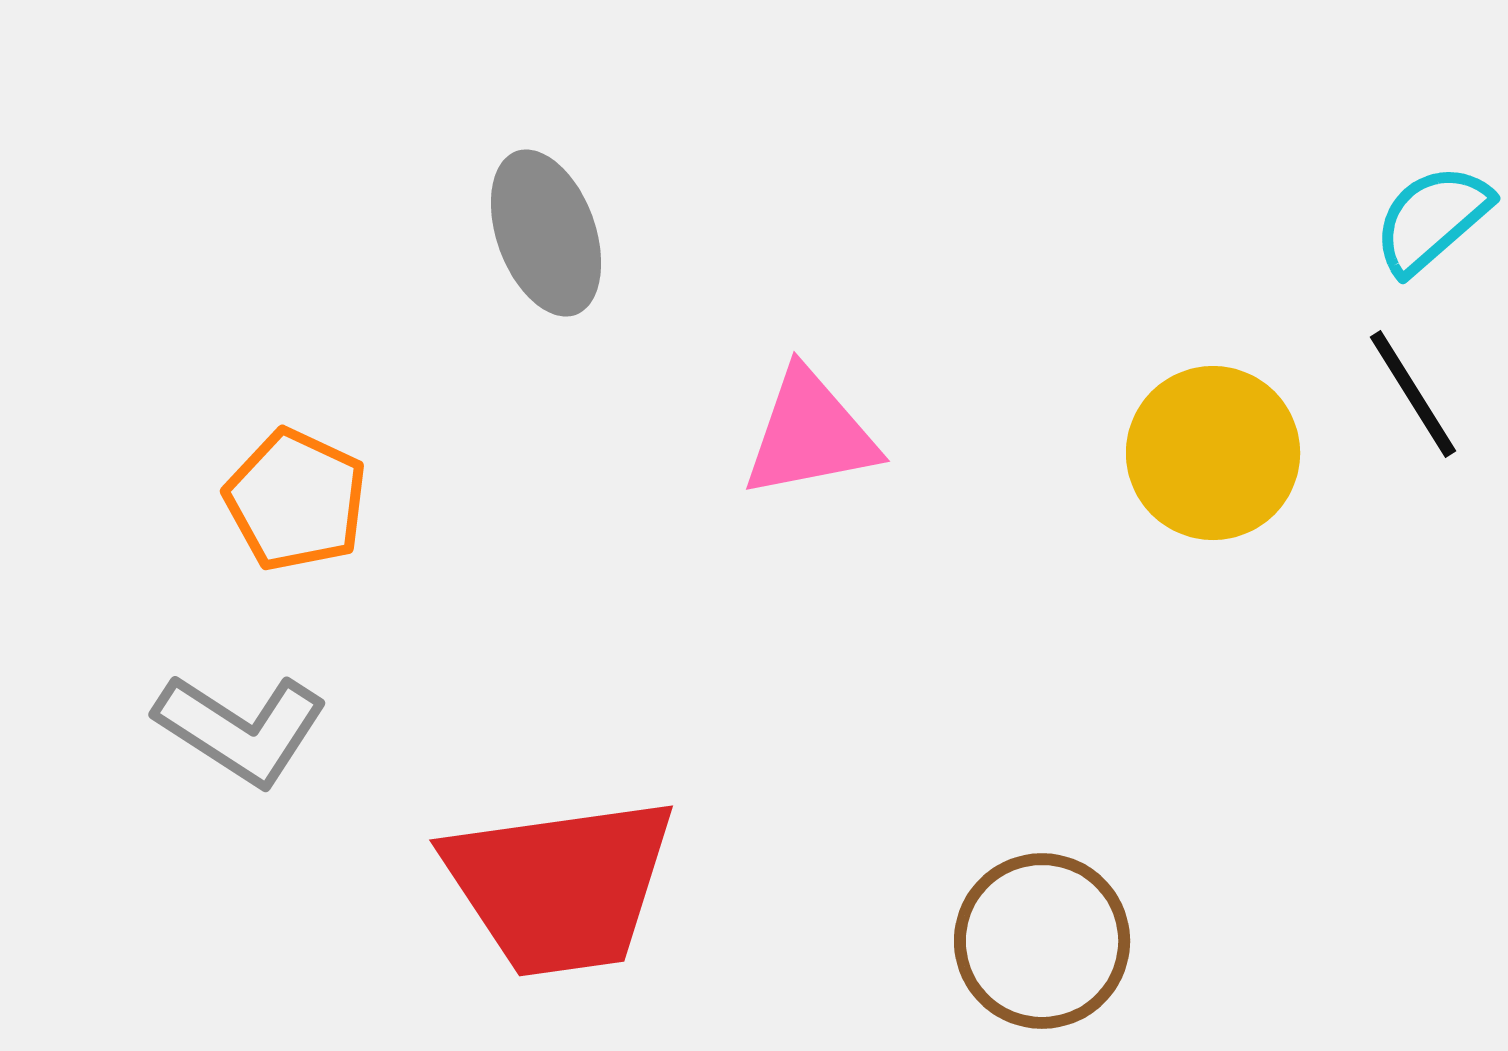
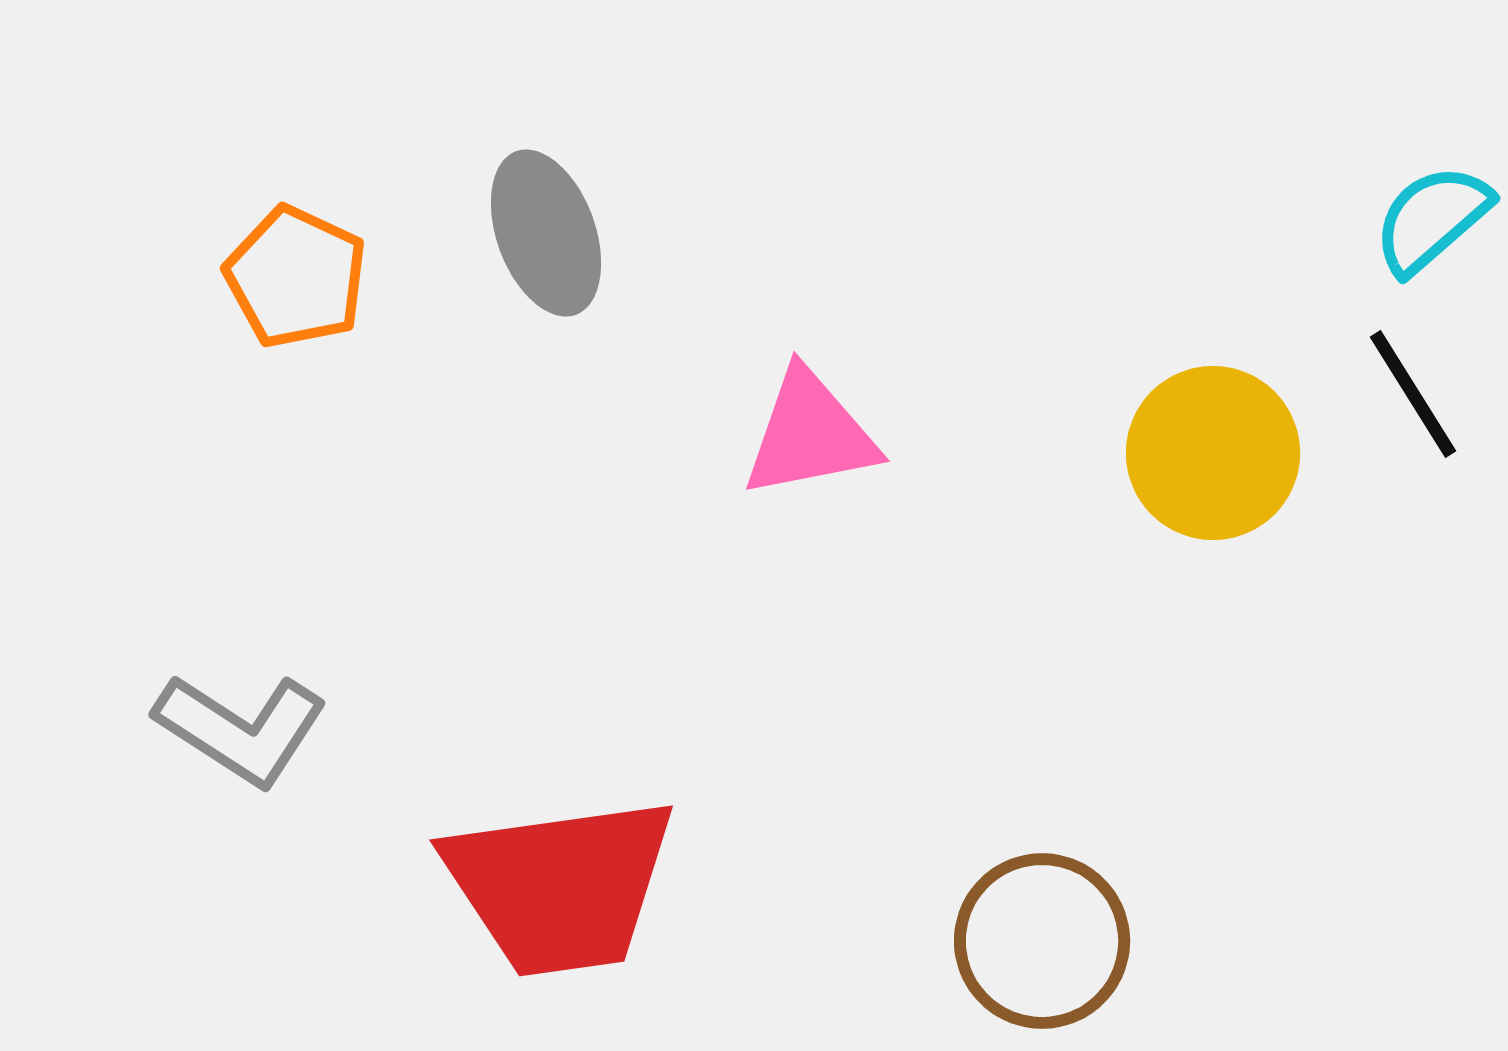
orange pentagon: moved 223 px up
